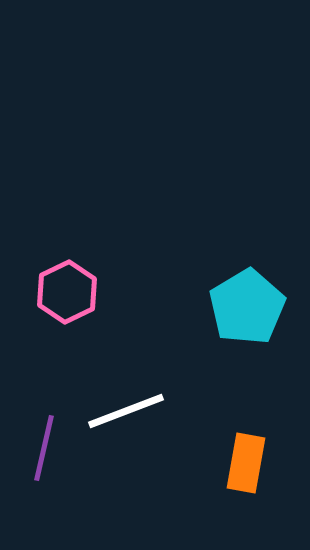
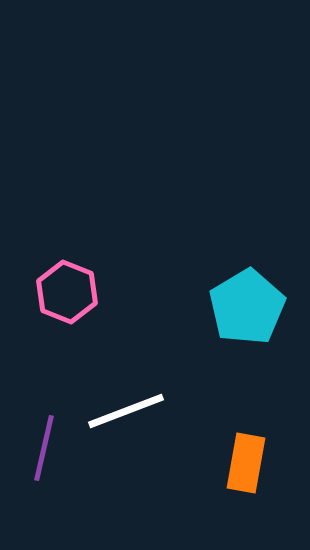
pink hexagon: rotated 12 degrees counterclockwise
